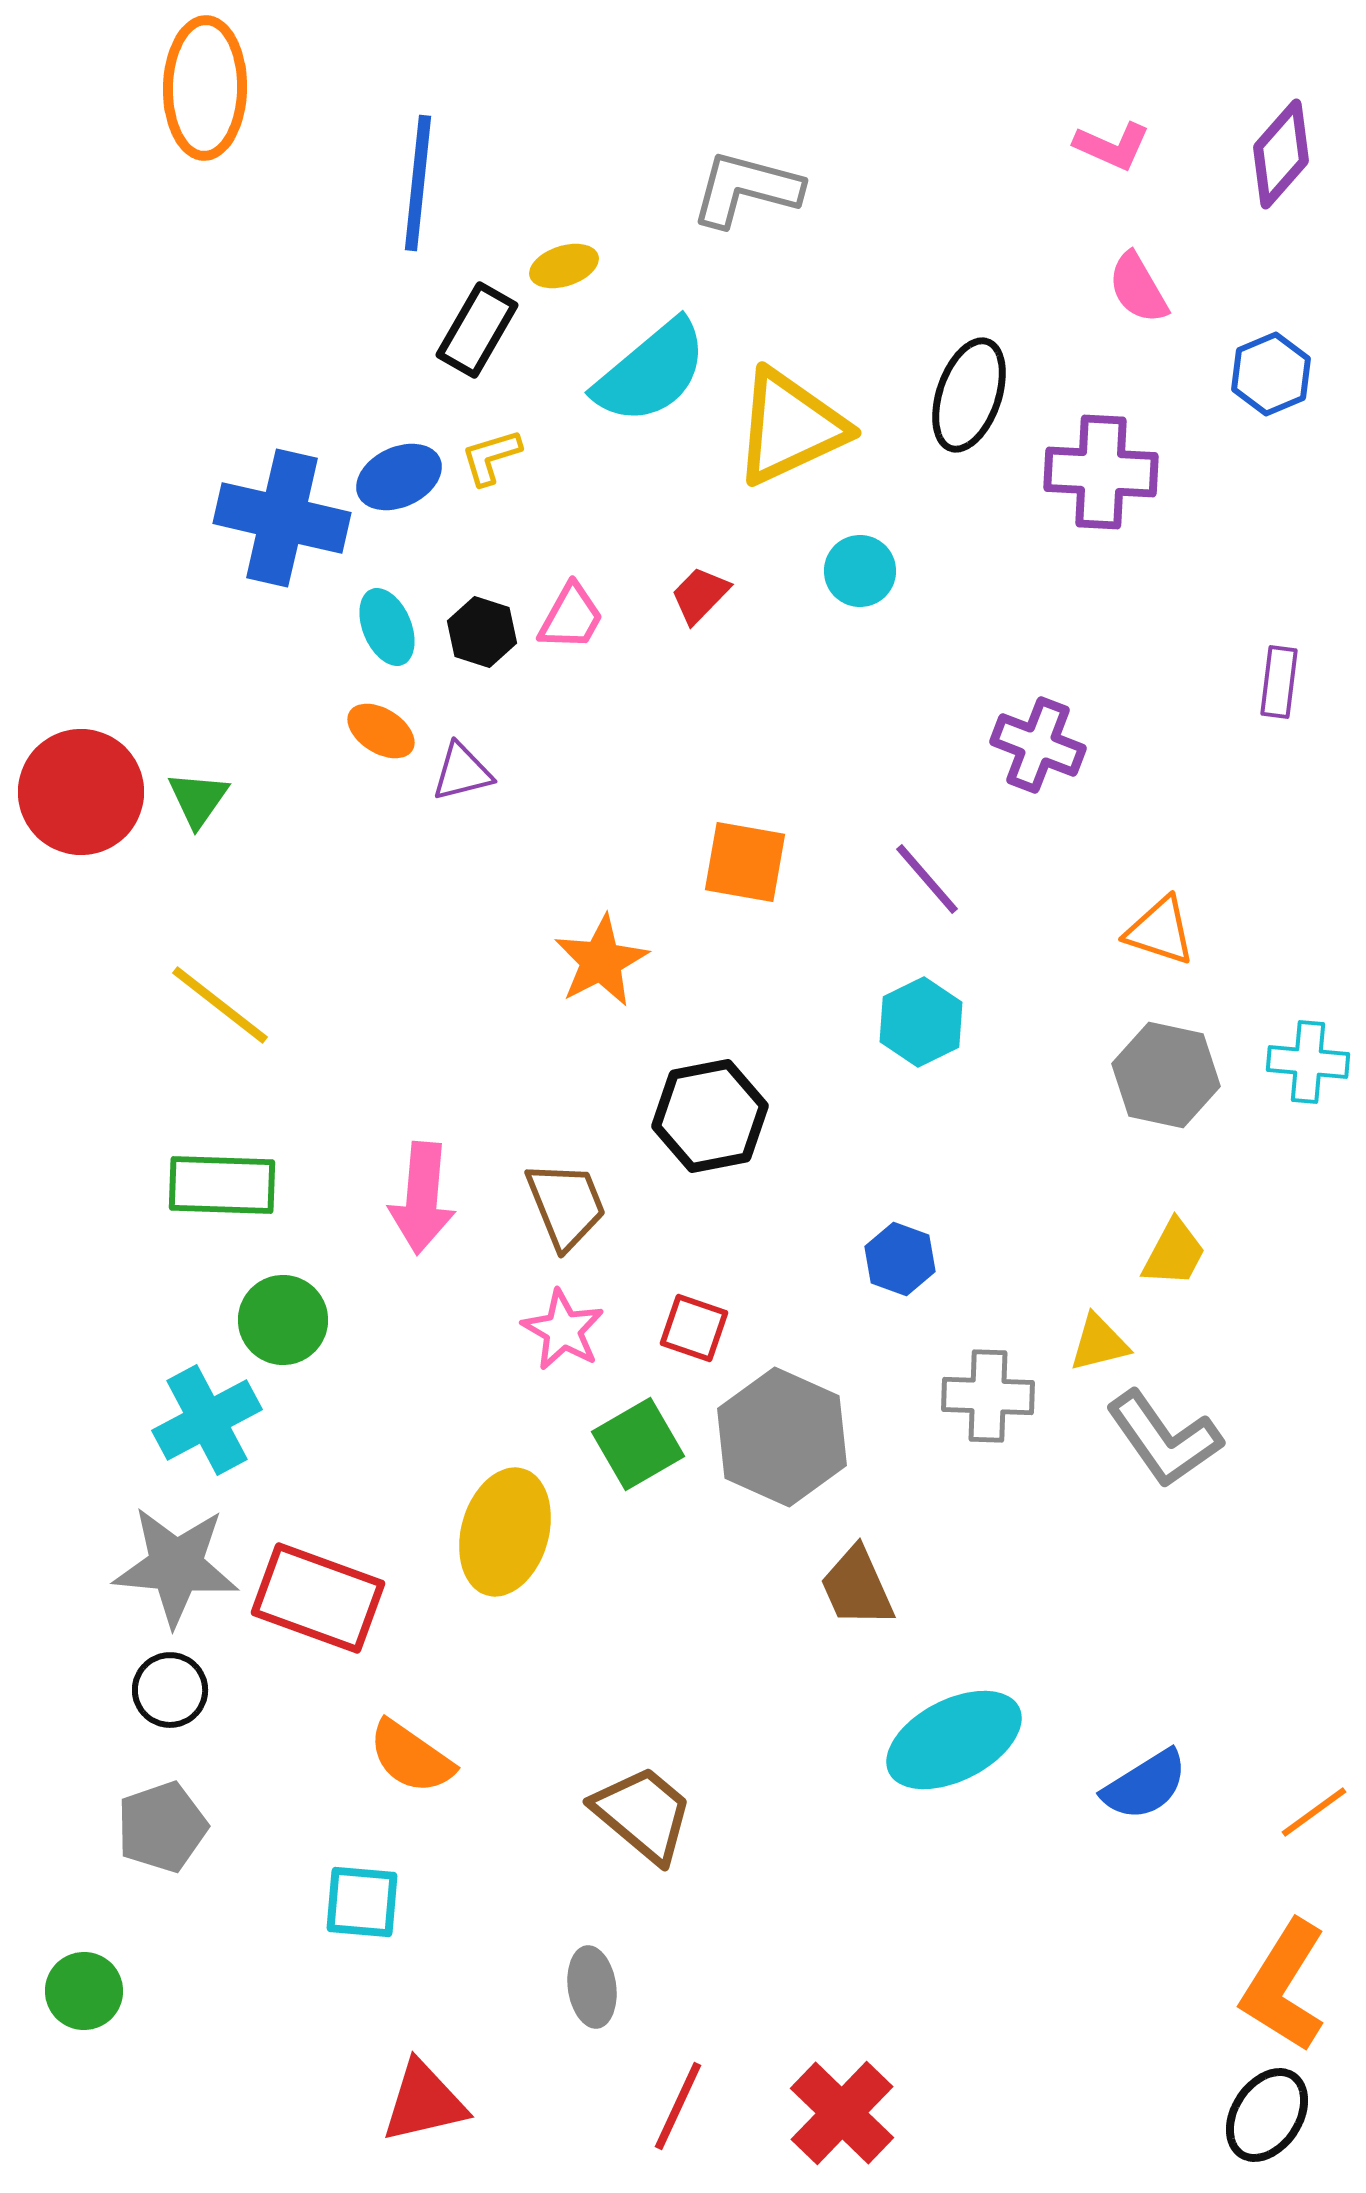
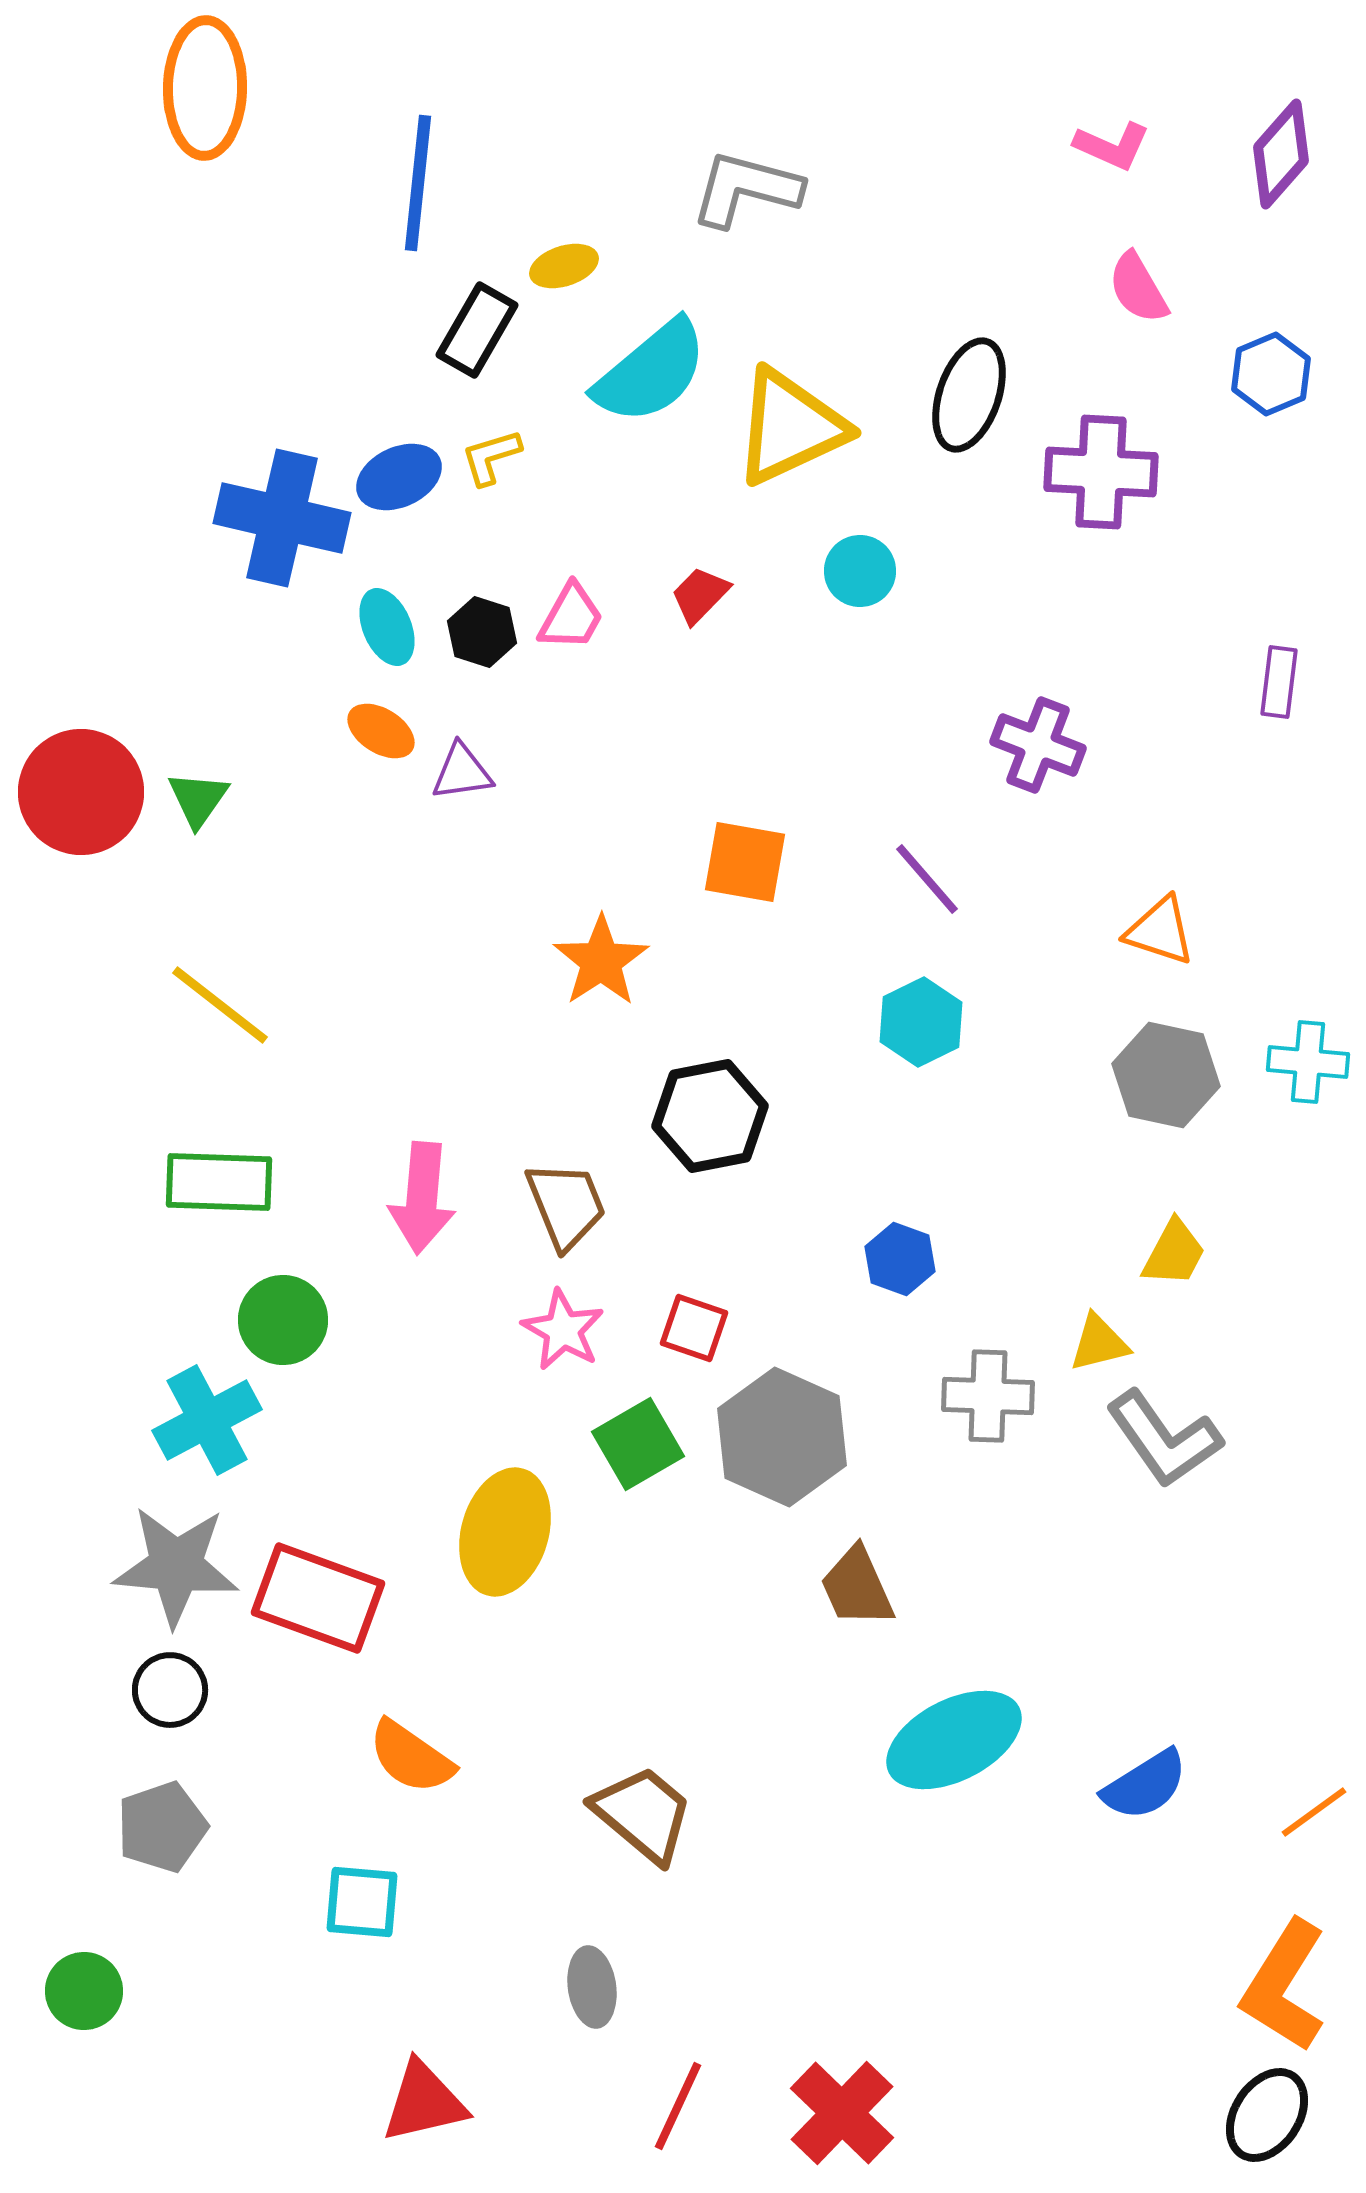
purple triangle at (462, 772): rotated 6 degrees clockwise
orange star at (601, 961): rotated 6 degrees counterclockwise
green rectangle at (222, 1185): moved 3 px left, 3 px up
